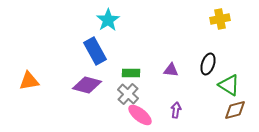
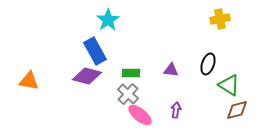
orange triangle: rotated 20 degrees clockwise
purple diamond: moved 9 px up
brown diamond: moved 2 px right
